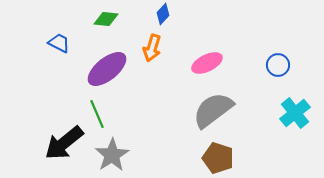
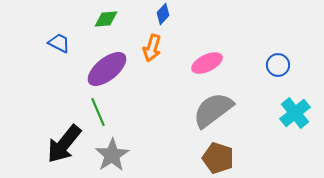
green diamond: rotated 10 degrees counterclockwise
green line: moved 1 px right, 2 px up
black arrow: moved 1 px down; rotated 12 degrees counterclockwise
